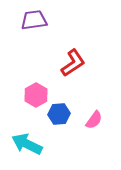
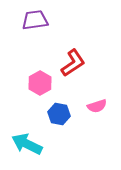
purple trapezoid: moved 1 px right
pink hexagon: moved 4 px right, 12 px up
blue hexagon: rotated 15 degrees clockwise
pink semicircle: moved 3 px right, 14 px up; rotated 36 degrees clockwise
